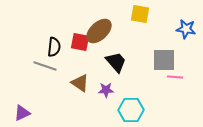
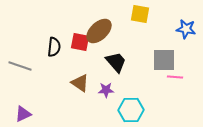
gray line: moved 25 px left
purple triangle: moved 1 px right, 1 px down
